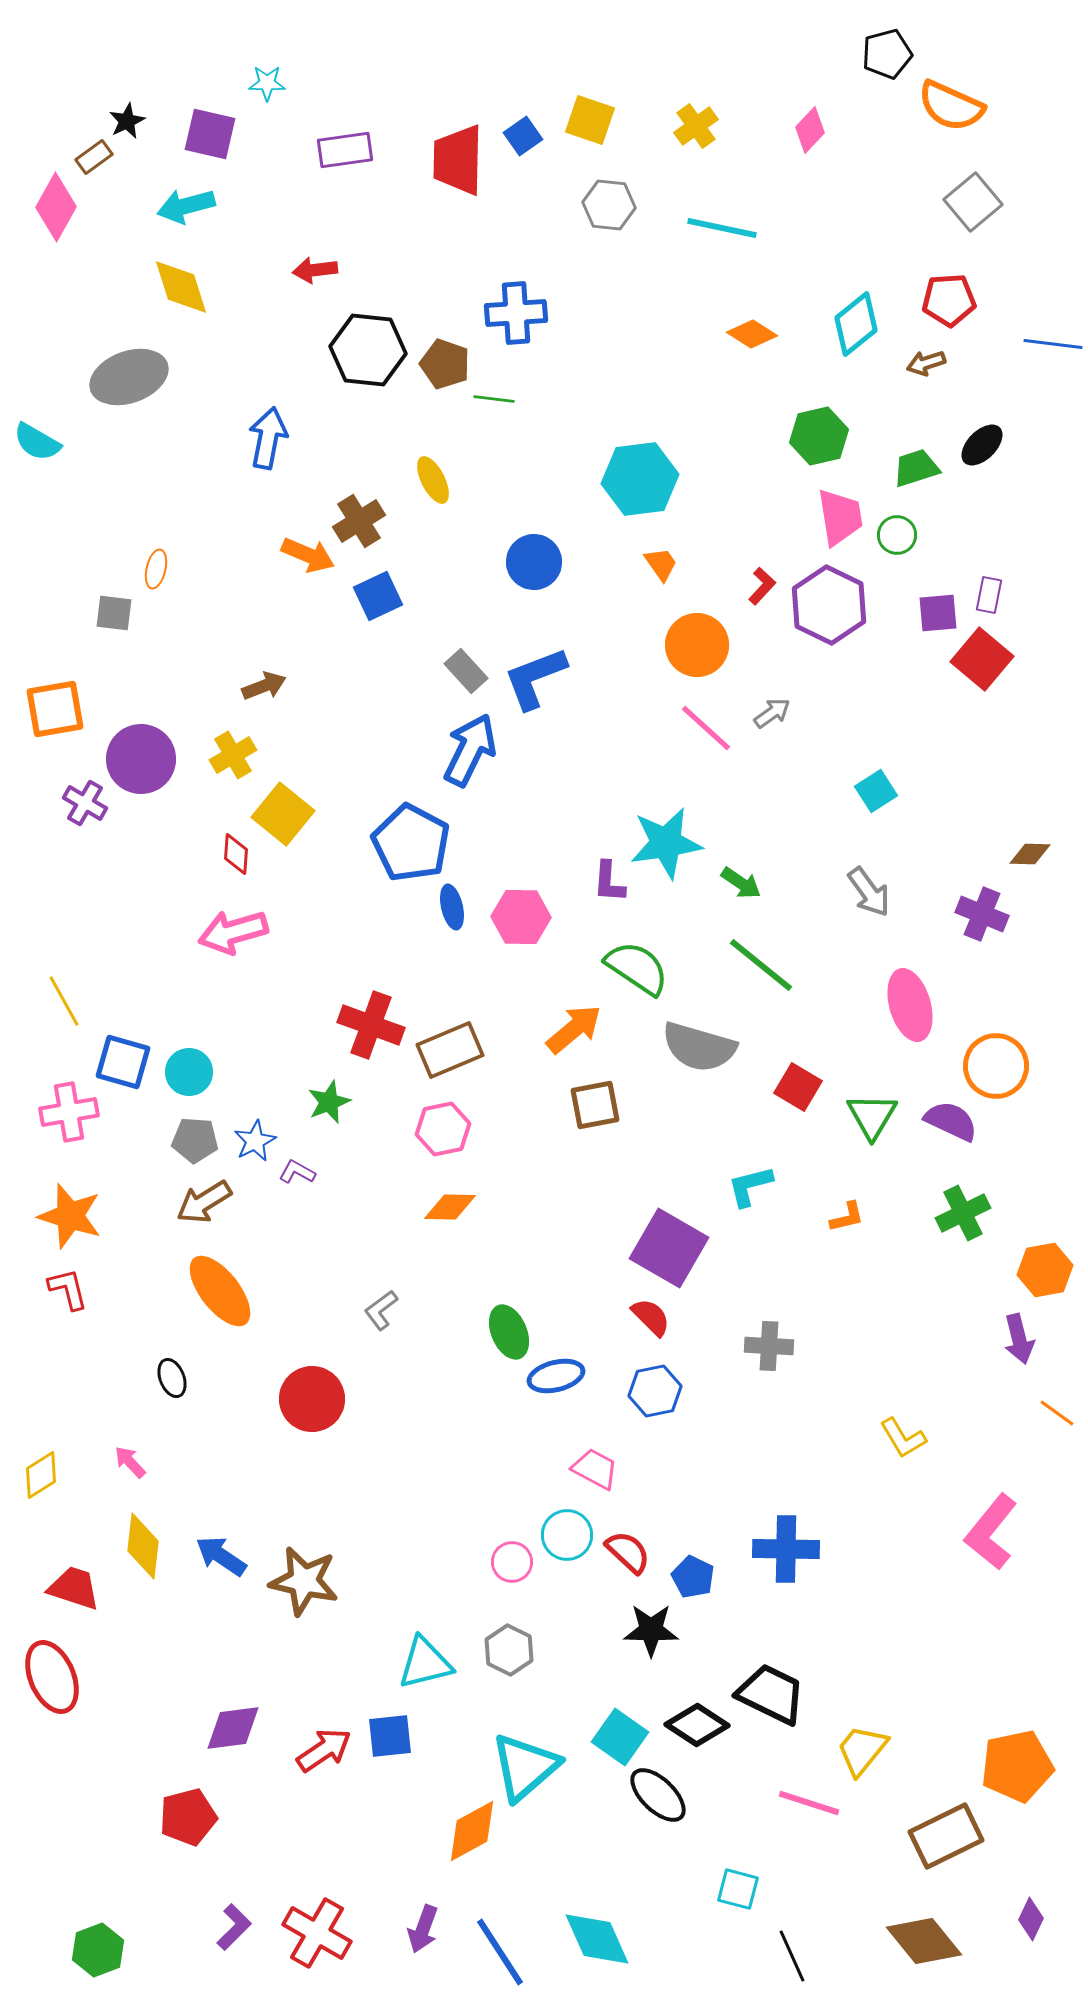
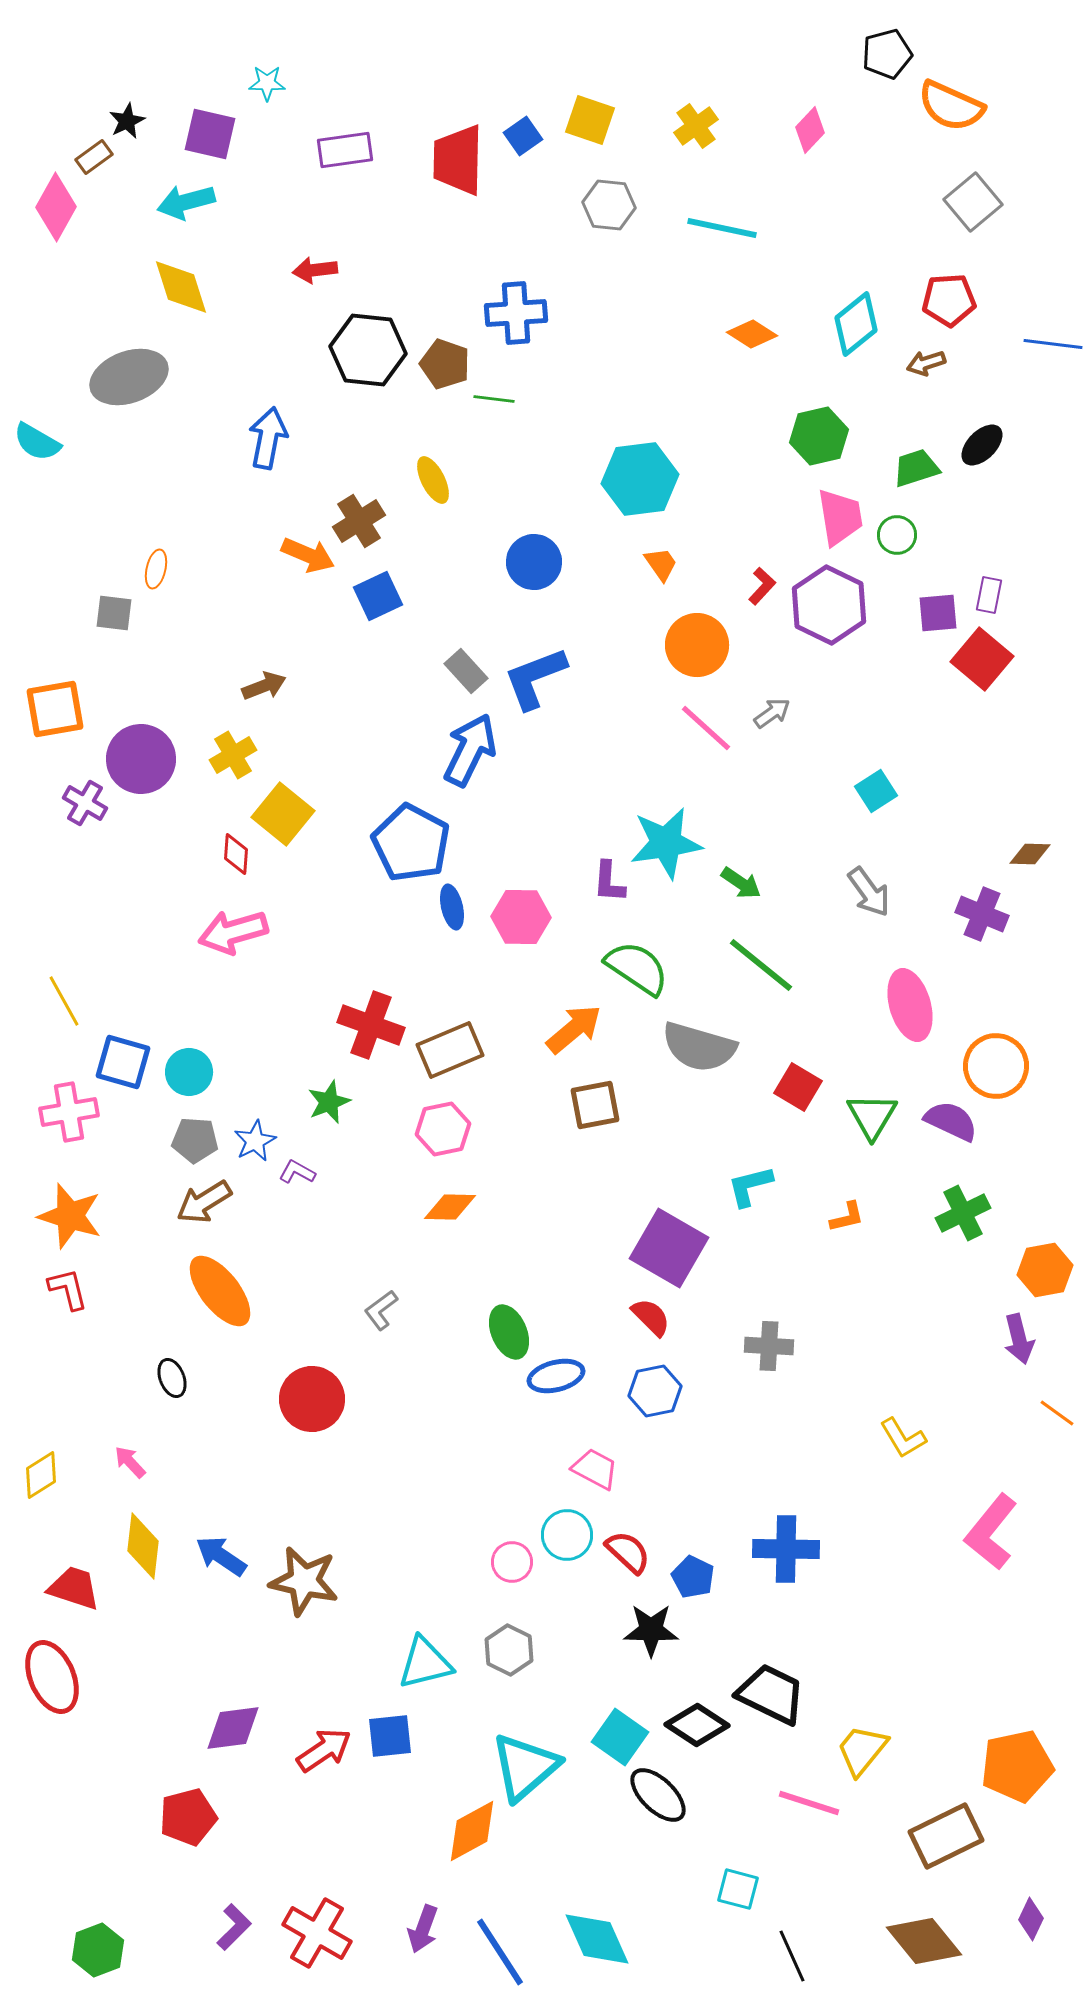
cyan arrow at (186, 206): moved 4 px up
